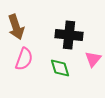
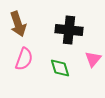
brown arrow: moved 2 px right, 3 px up
black cross: moved 5 px up
